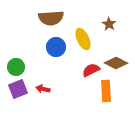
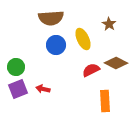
blue circle: moved 2 px up
orange rectangle: moved 1 px left, 10 px down
